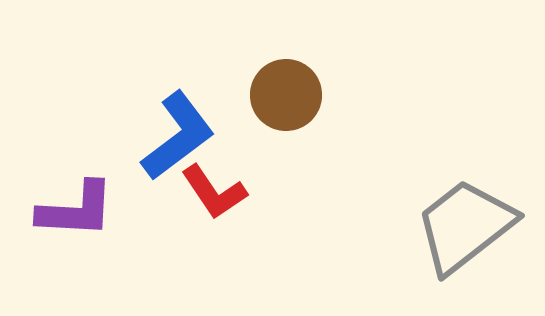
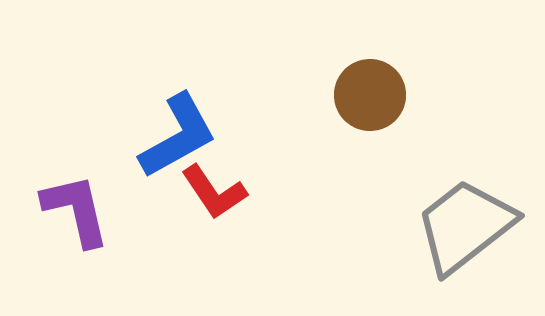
brown circle: moved 84 px right
blue L-shape: rotated 8 degrees clockwise
purple L-shape: rotated 106 degrees counterclockwise
